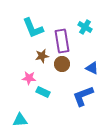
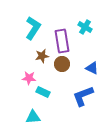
cyan L-shape: rotated 125 degrees counterclockwise
cyan triangle: moved 13 px right, 3 px up
